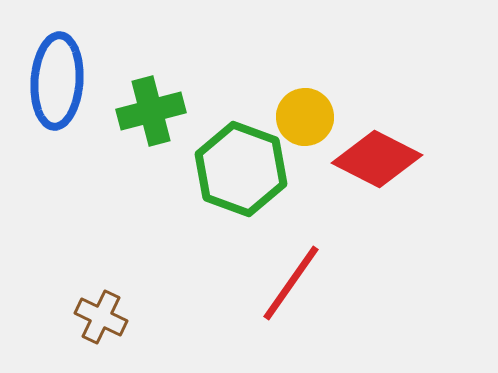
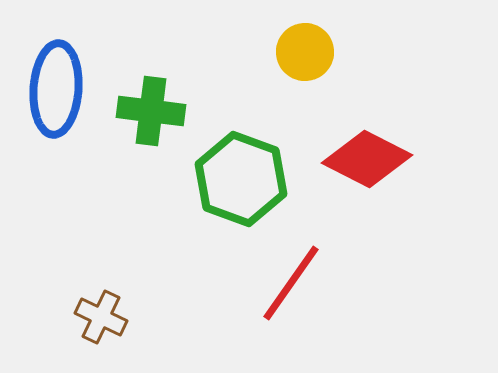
blue ellipse: moved 1 px left, 8 px down
green cross: rotated 22 degrees clockwise
yellow circle: moved 65 px up
red diamond: moved 10 px left
green hexagon: moved 10 px down
